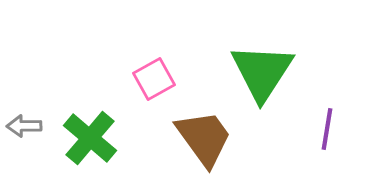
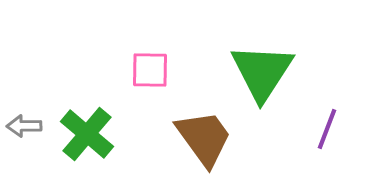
pink square: moved 4 px left, 9 px up; rotated 30 degrees clockwise
purple line: rotated 12 degrees clockwise
green cross: moved 3 px left, 4 px up
